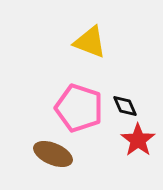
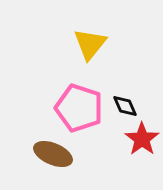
yellow triangle: moved 2 px down; rotated 48 degrees clockwise
red star: moved 4 px right, 1 px up
